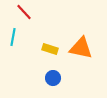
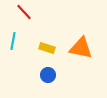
cyan line: moved 4 px down
yellow rectangle: moved 3 px left, 1 px up
blue circle: moved 5 px left, 3 px up
